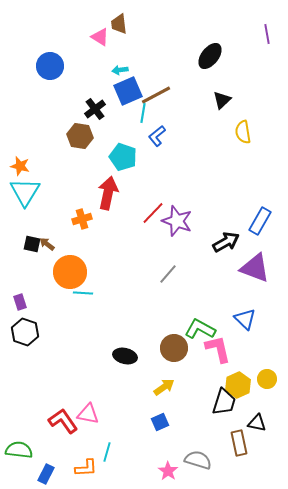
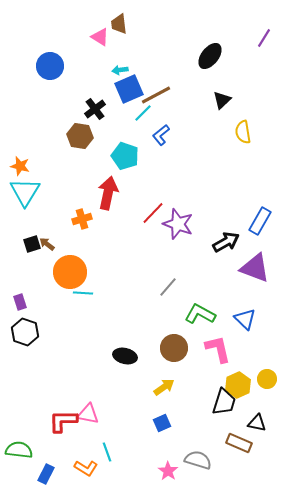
purple line at (267, 34): moved 3 px left, 4 px down; rotated 42 degrees clockwise
blue square at (128, 91): moved 1 px right, 2 px up
cyan line at (143, 113): rotated 36 degrees clockwise
blue L-shape at (157, 136): moved 4 px right, 1 px up
cyan pentagon at (123, 157): moved 2 px right, 1 px up
purple star at (177, 221): moved 1 px right, 3 px down
black square at (32, 244): rotated 30 degrees counterclockwise
gray line at (168, 274): moved 13 px down
green L-shape at (200, 329): moved 15 px up
red L-shape at (63, 421): rotated 56 degrees counterclockwise
blue square at (160, 422): moved 2 px right, 1 px down
brown rectangle at (239, 443): rotated 55 degrees counterclockwise
cyan line at (107, 452): rotated 36 degrees counterclockwise
orange L-shape at (86, 468): rotated 35 degrees clockwise
